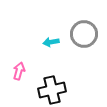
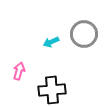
cyan arrow: rotated 14 degrees counterclockwise
black cross: rotated 8 degrees clockwise
